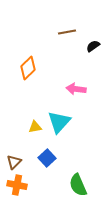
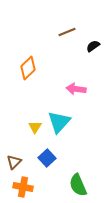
brown line: rotated 12 degrees counterclockwise
yellow triangle: rotated 48 degrees counterclockwise
orange cross: moved 6 px right, 2 px down
